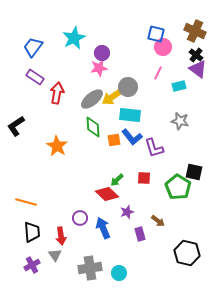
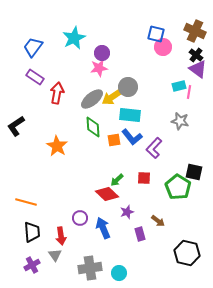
pink line at (158, 73): moved 31 px right, 19 px down; rotated 16 degrees counterclockwise
purple L-shape at (154, 148): rotated 60 degrees clockwise
